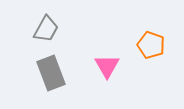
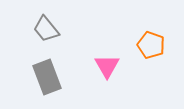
gray trapezoid: rotated 112 degrees clockwise
gray rectangle: moved 4 px left, 4 px down
